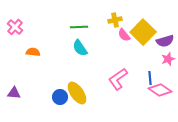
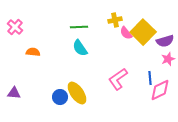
pink semicircle: moved 2 px right, 2 px up
pink diamond: rotated 60 degrees counterclockwise
